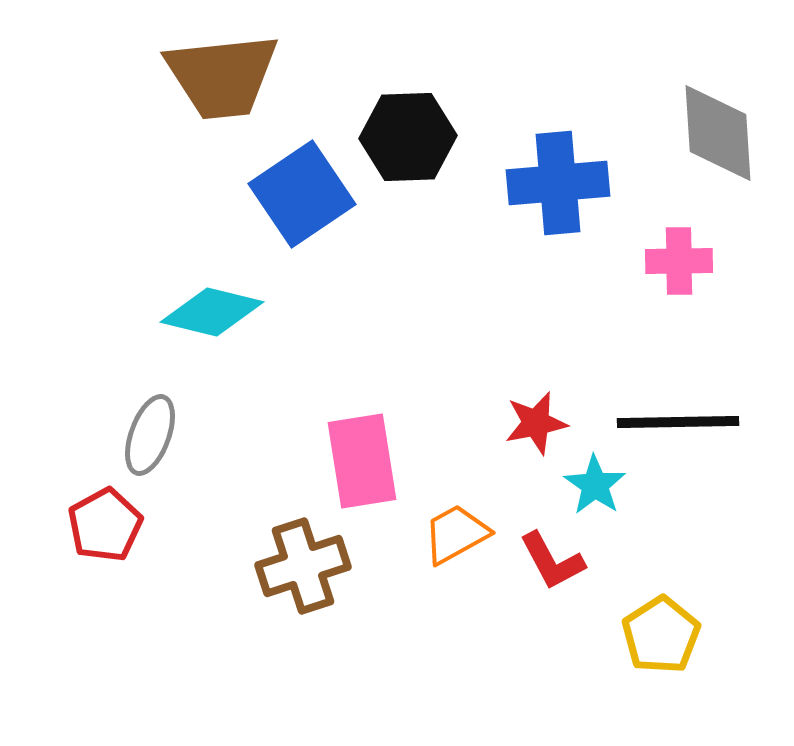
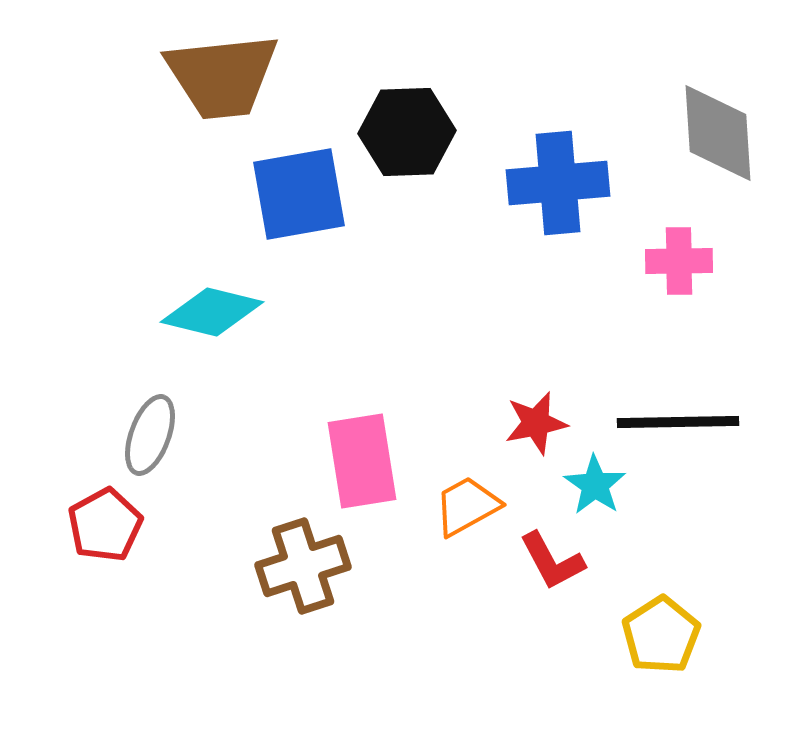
black hexagon: moved 1 px left, 5 px up
blue square: moved 3 px left; rotated 24 degrees clockwise
orange trapezoid: moved 11 px right, 28 px up
